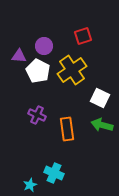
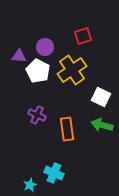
purple circle: moved 1 px right, 1 px down
white square: moved 1 px right, 1 px up
